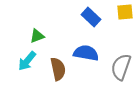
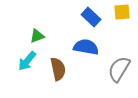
yellow square: moved 3 px left
blue semicircle: moved 6 px up
gray semicircle: moved 2 px left, 2 px down; rotated 12 degrees clockwise
